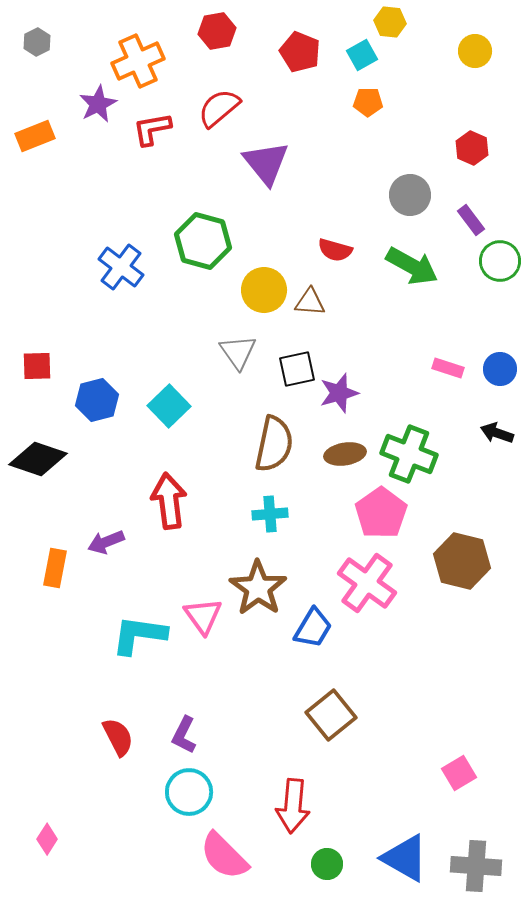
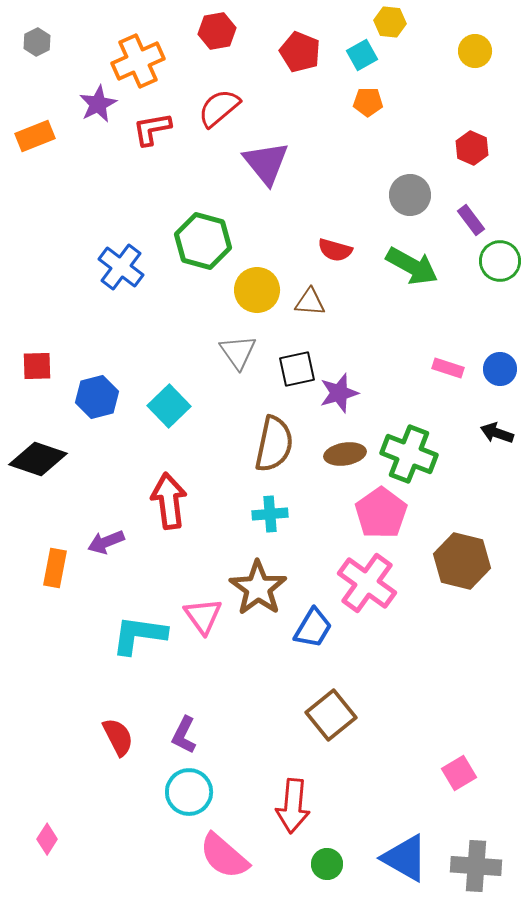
yellow circle at (264, 290): moved 7 px left
blue hexagon at (97, 400): moved 3 px up
pink semicircle at (224, 856): rotated 4 degrees counterclockwise
